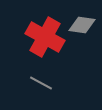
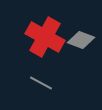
gray diamond: moved 1 px left, 15 px down; rotated 12 degrees clockwise
